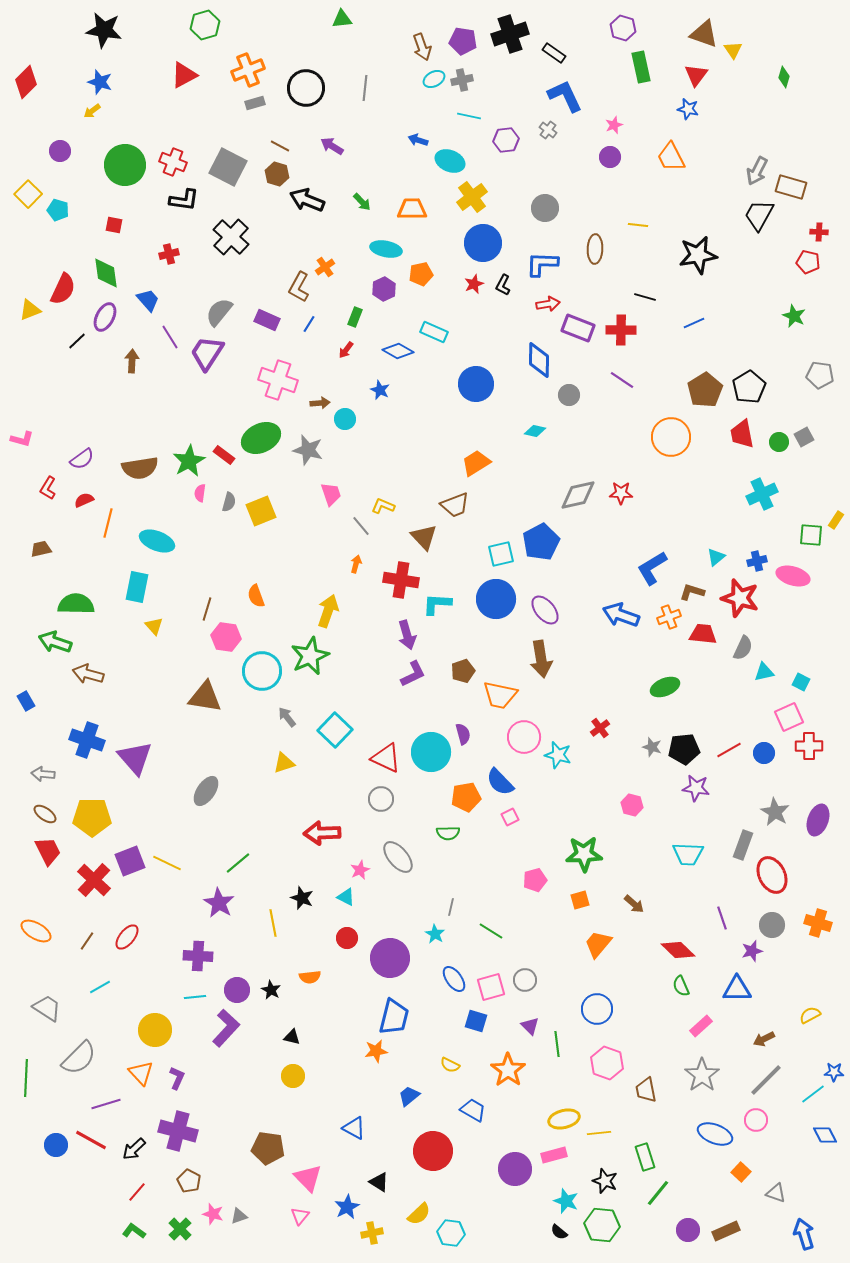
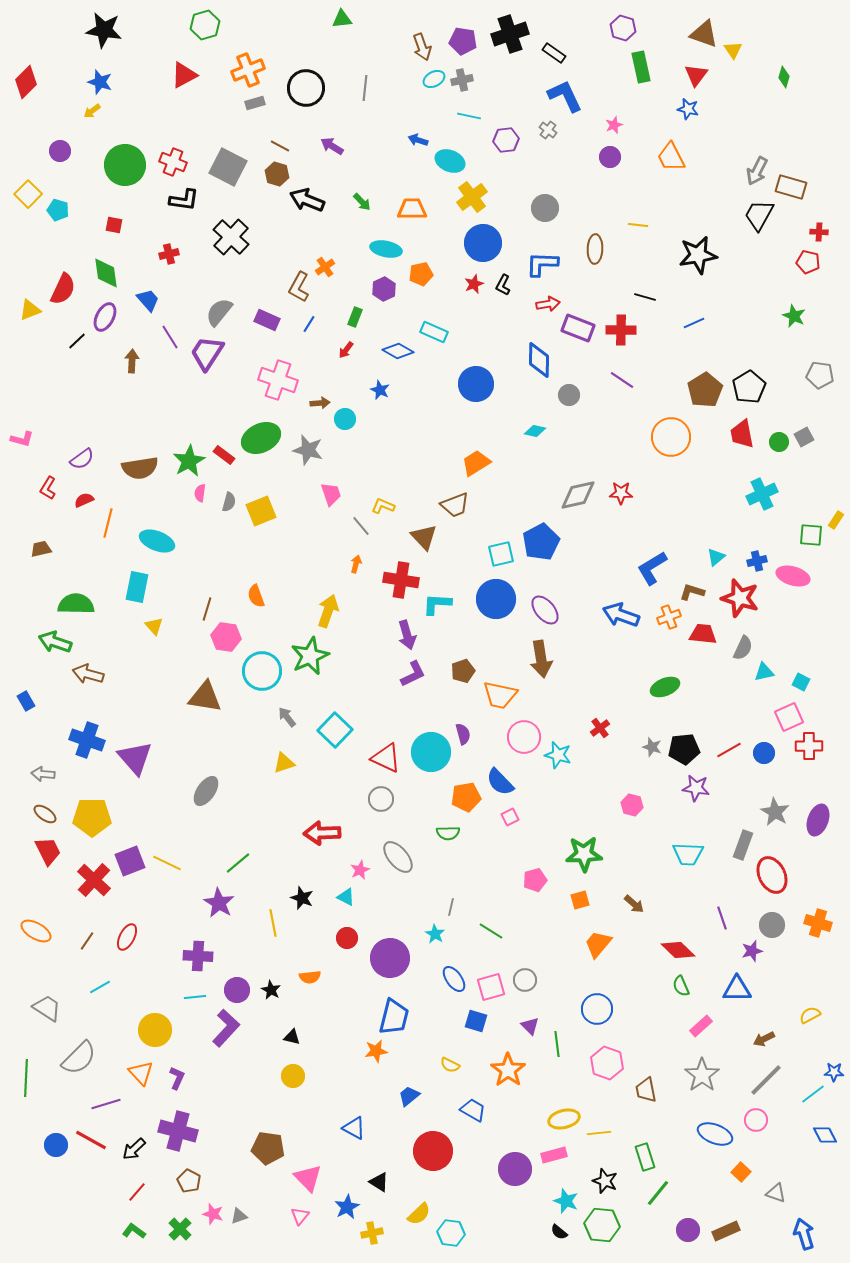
red ellipse at (127, 937): rotated 12 degrees counterclockwise
